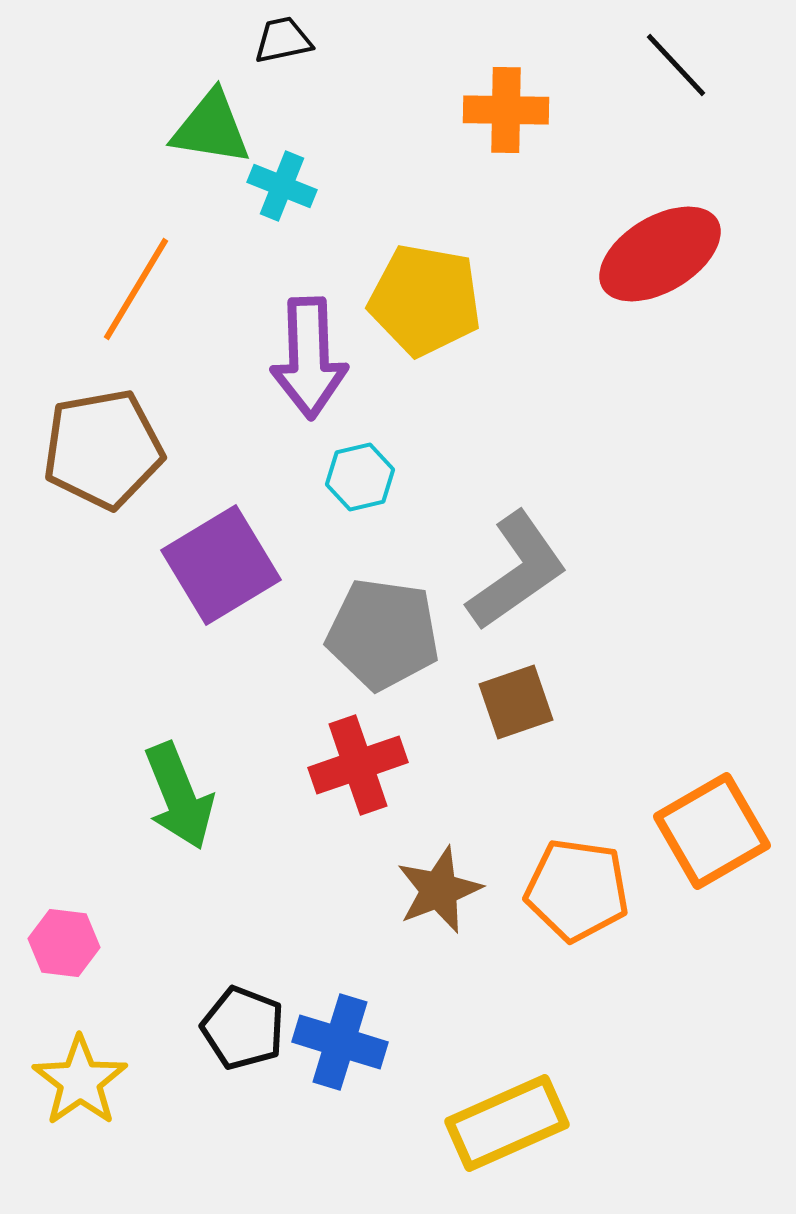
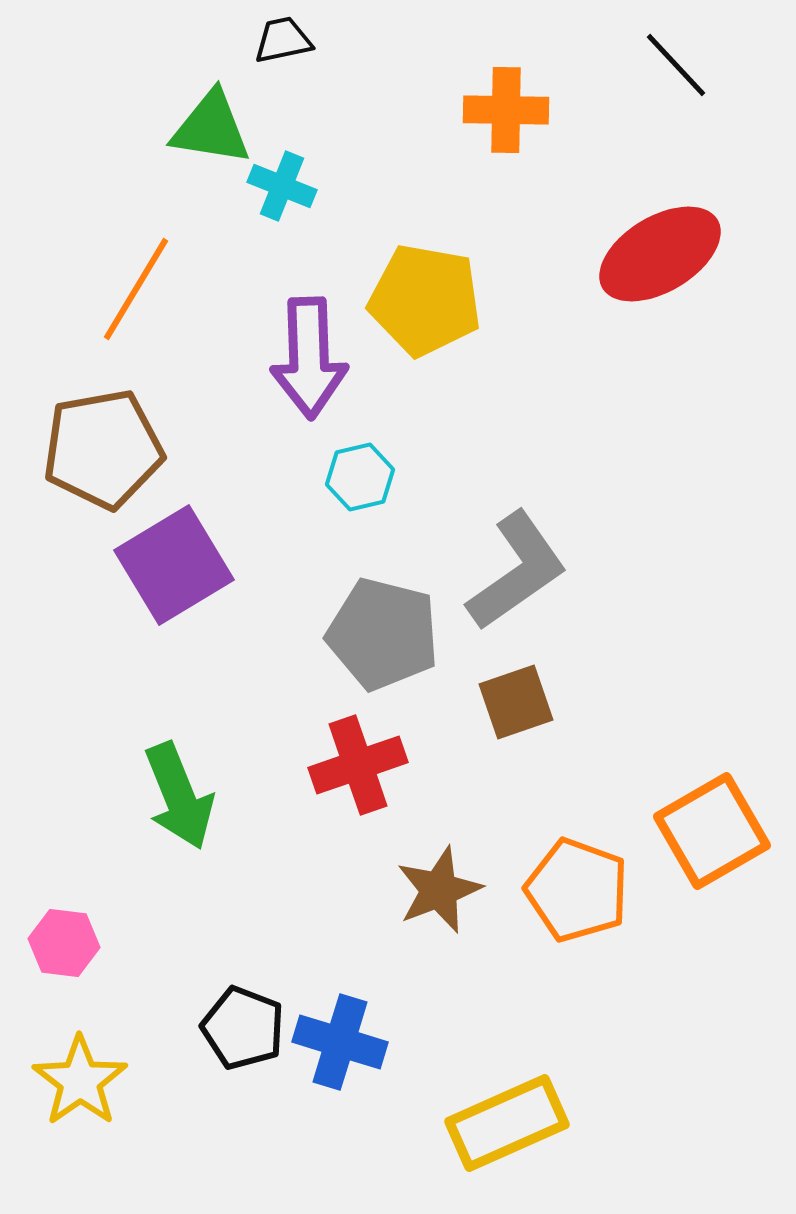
purple square: moved 47 px left
gray pentagon: rotated 6 degrees clockwise
orange pentagon: rotated 12 degrees clockwise
